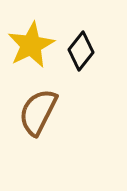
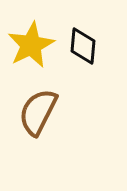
black diamond: moved 2 px right, 5 px up; rotated 33 degrees counterclockwise
